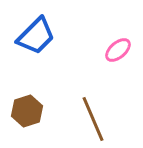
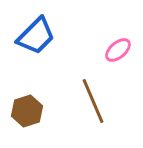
brown line: moved 18 px up
